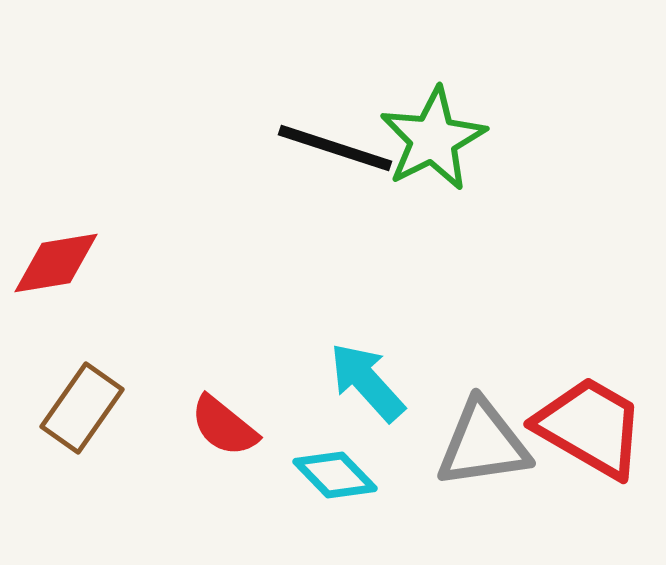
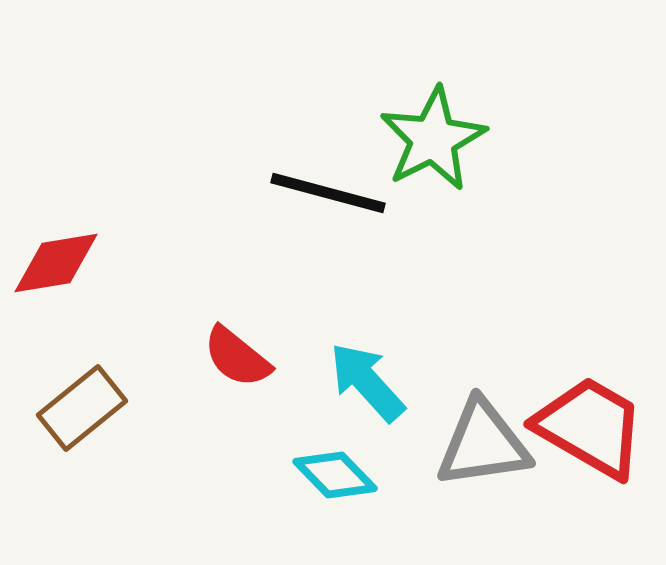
black line: moved 7 px left, 45 px down; rotated 3 degrees counterclockwise
brown rectangle: rotated 16 degrees clockwise
red semicircle: moved 13 px right, 69 px up
